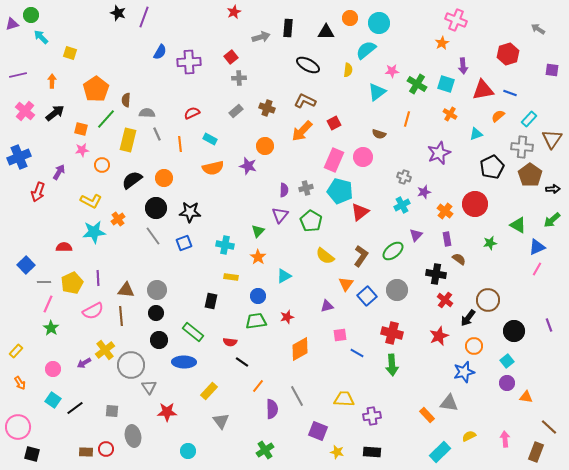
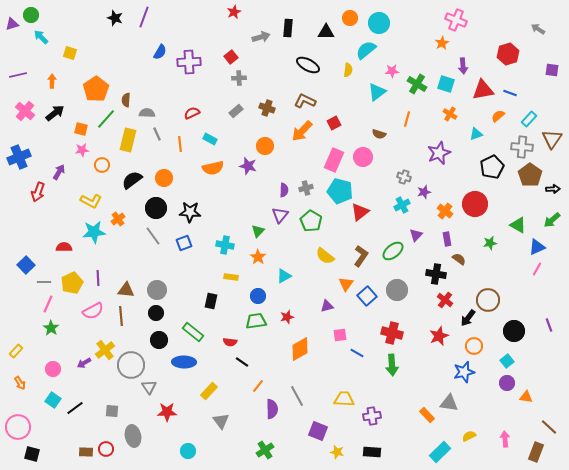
black star at (118, 13): moved 3 px left, 5 px down
